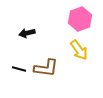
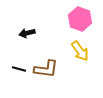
pink hexagon: rotated 20 degrees counterclockwise
yellow arrow: moved 1 px right, 1 px down
brown L-shape: moved 1 px down
